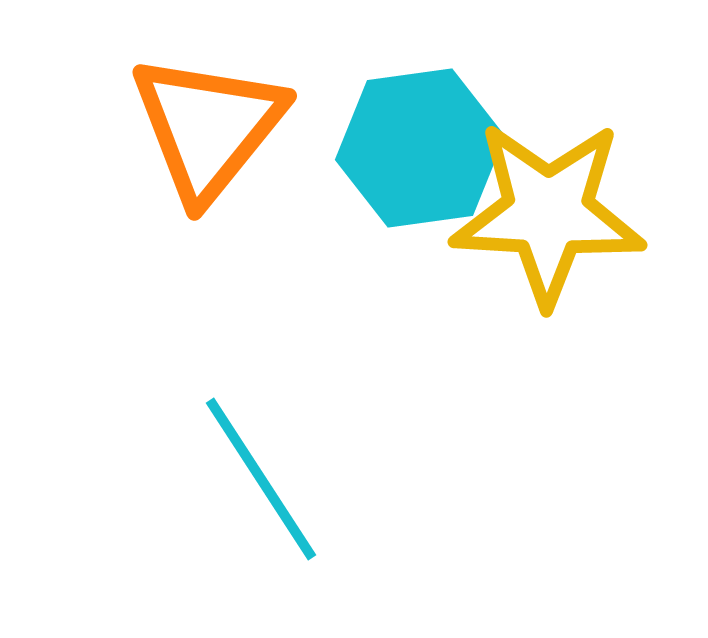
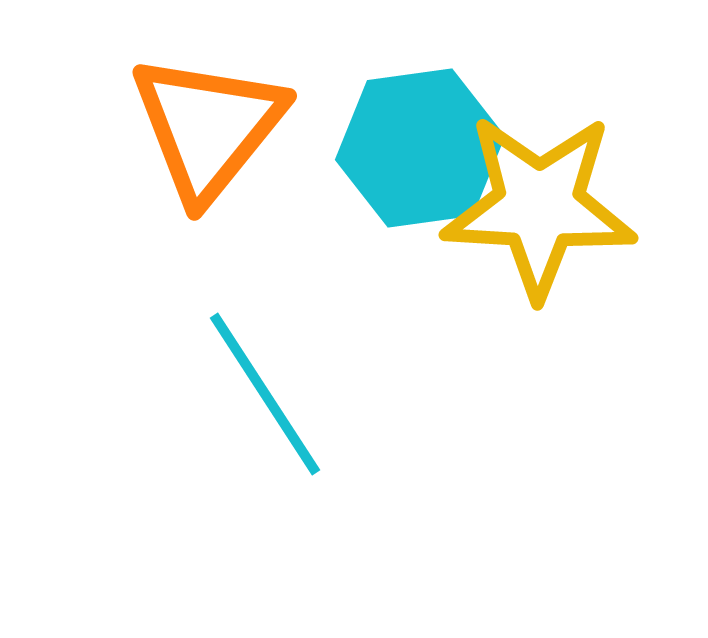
yellow star: moved 9 px left, 7 px up
cyan line: moved 4 px right, 85 px up
